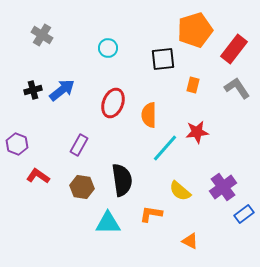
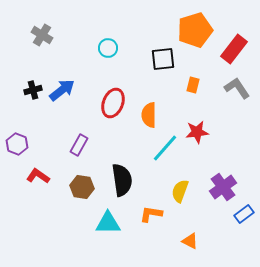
yellow semicircle: rotated 70 degrees clockwise
